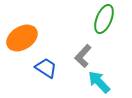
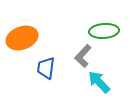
green ellipse: moved 12 px down; rotated 64 degrees clockwise
orange ellipse: rotated 12 degrees clockwise
blue trapezoid: rotated 115 degrees counterclockwise
